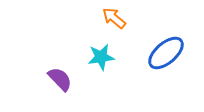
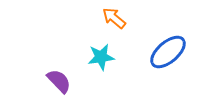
blue ellipse: moved 2 px right, 1 px up
purple semicircle: moved 1 px left, 2 px down
